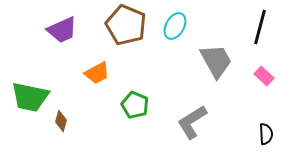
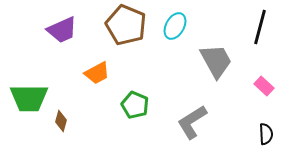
pink rectangle: moved 10 px down
green trapezoid: moved 1 px left, 1 px down; rotated 12 degrees counterclockwise
